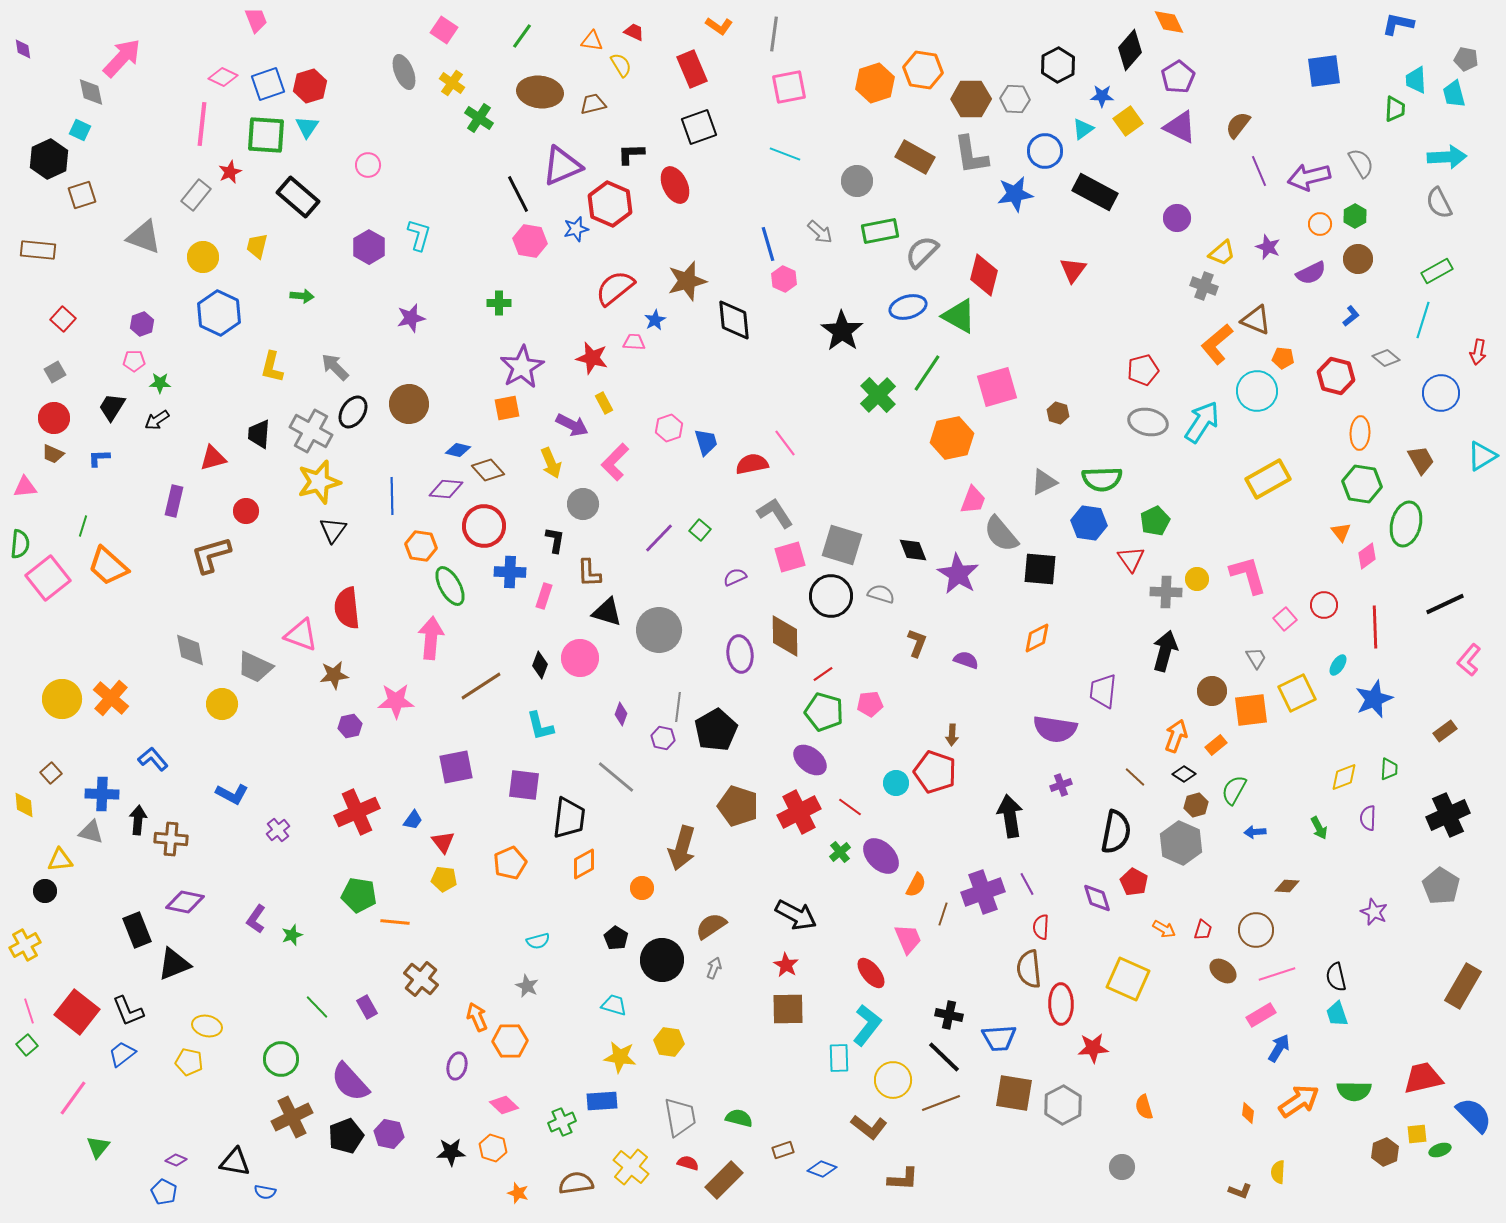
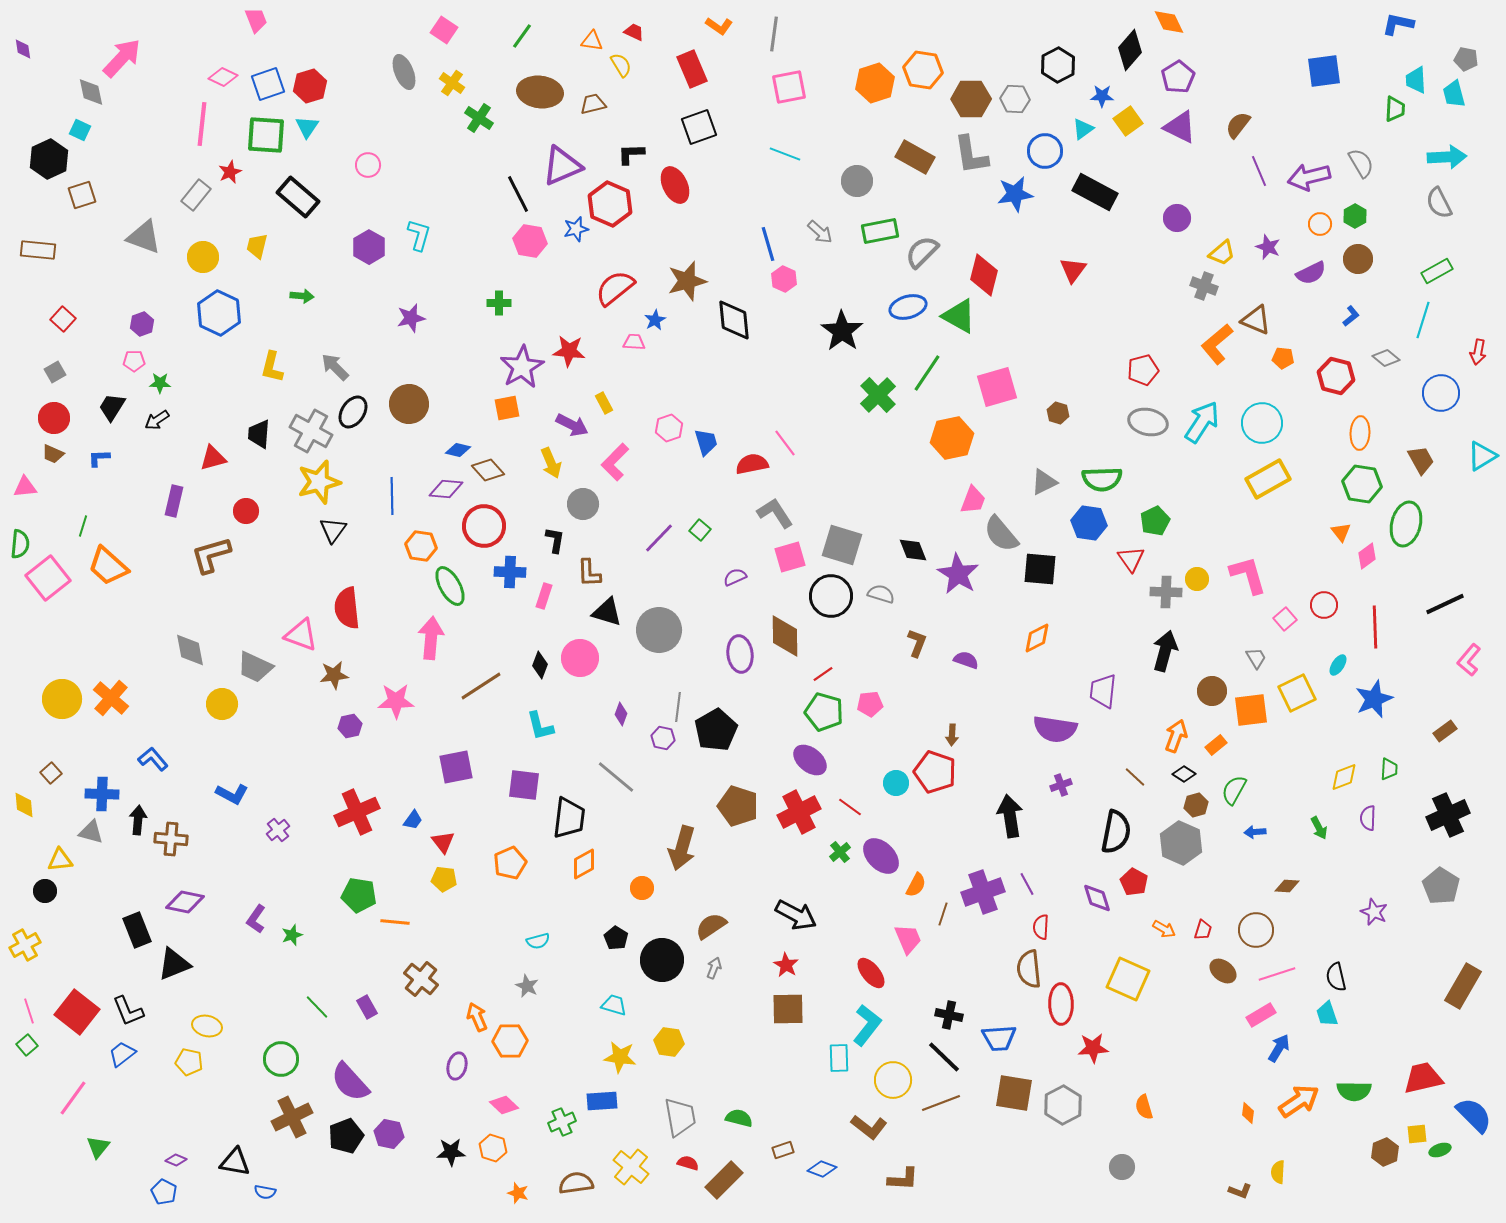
red star at (592, 358): moved 23 px left, 7 px up; rotated 8 degrees counterclockwise
cyan circle at (1257, 391): moved 5 px right, 32 px down
cyan trapezoid at (1337, 1014): moved 10 px left
